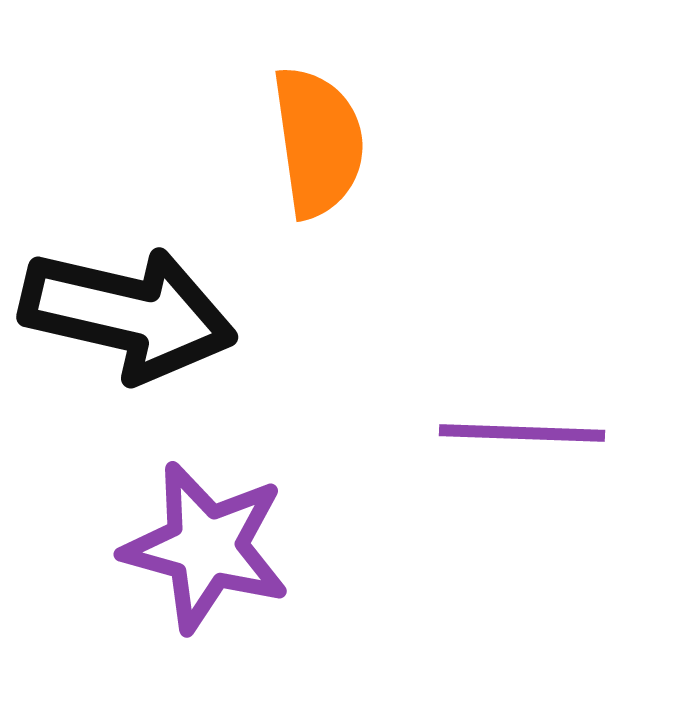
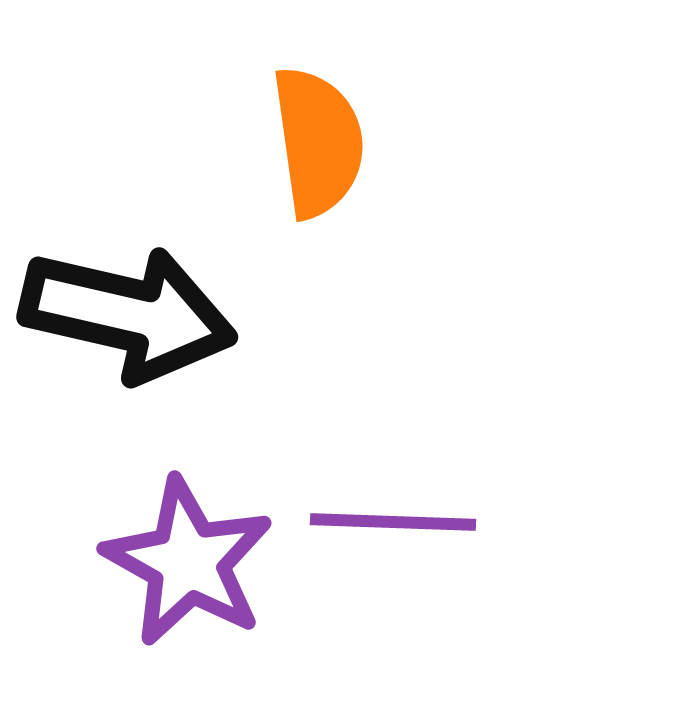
purple line: moved 129 px left, 89 px down
purple star: moved 18 px left, 15 px down; rotated 14 degrees clockwise
